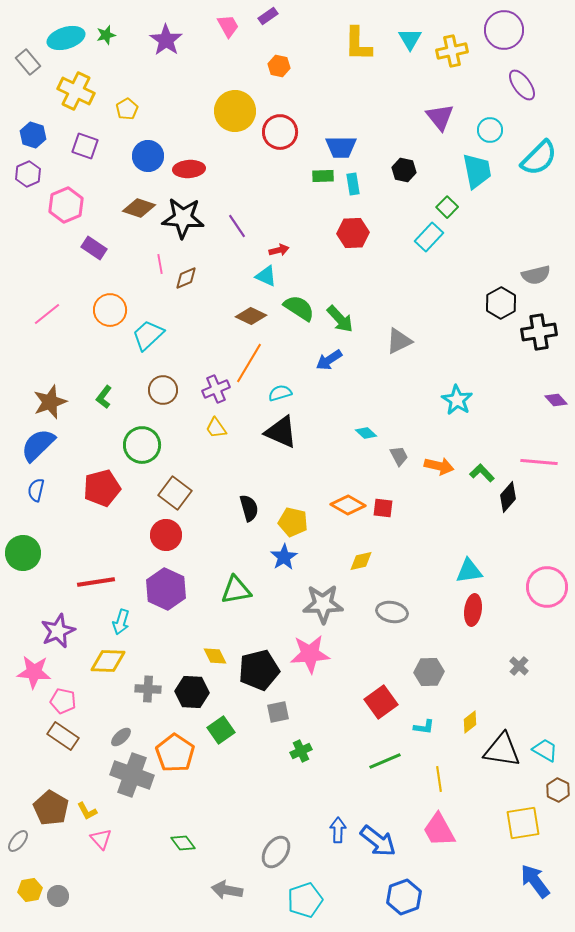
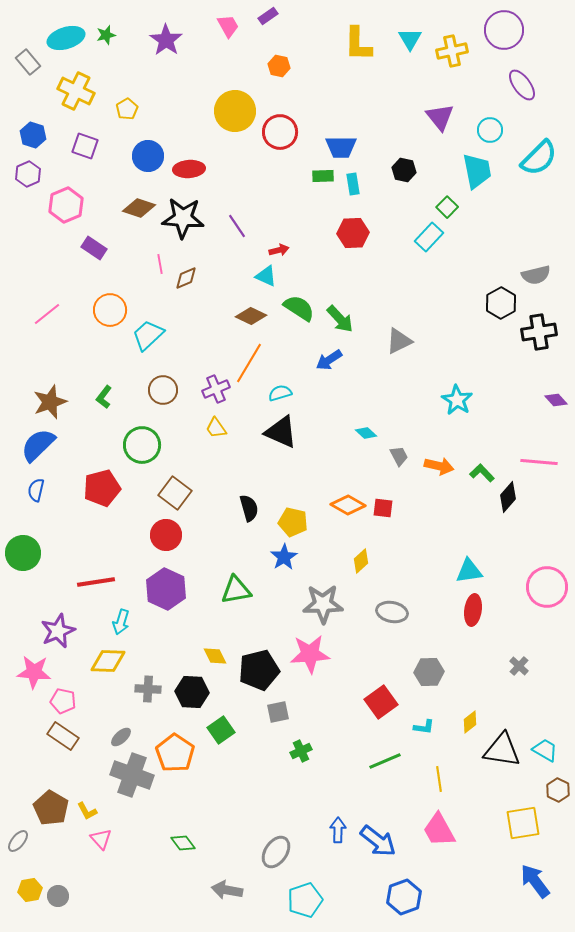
yellow diamond at (361, 561): rotated 30 degrees counterclockwise
